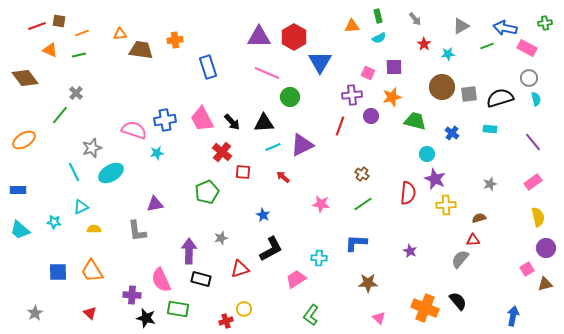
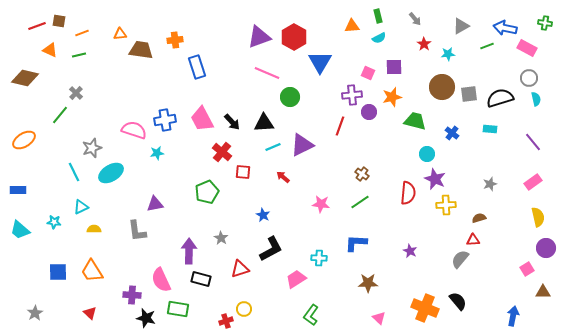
green cross at (545, 23): rotated 16 degrees clockwise
purple triangle at (259, 37): rotated 20 degrees counterclockwise
blue rectangle at (208, 67): moved 11 px left
brown diamond at (25, 78): rotated 40 degrees counterclockwise
purple circle at (371, 116): moved 2 px left, 4 px up
green line at (363, 204): moved 3 px left, 2 px up
gray star at (221, 238): rotated 24 degrees counterclockwise
brown triangle at (545, 284): moved 2 px left, 8 px down; rotated 14 degrees clockwise
